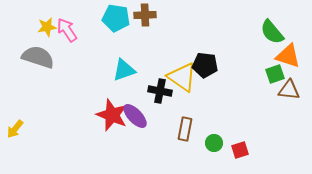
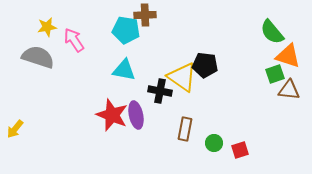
cyan pentagon: moved 10 px right, 12 px down
pink arrow: moved 7 px right, 10 px down
cyan triangle: rotated 30 degrees clockwise
purple ellipse: moved 1 px right, 1 px up; rotated 32 degrees clockwise
